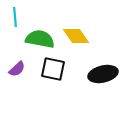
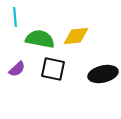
yellow diamond: rotated 60 degrees counterclockwise
